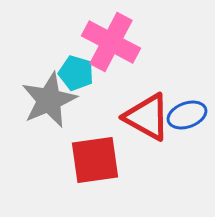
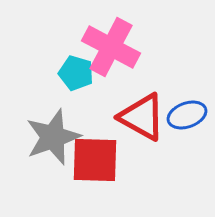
pink cross: moved 5 px down
gray star: moved 4 px right, 37 px down; rotated 4 degrees clockwise
red triangle: moved 5 px left
red square: rotated 10 degrees clockwise
